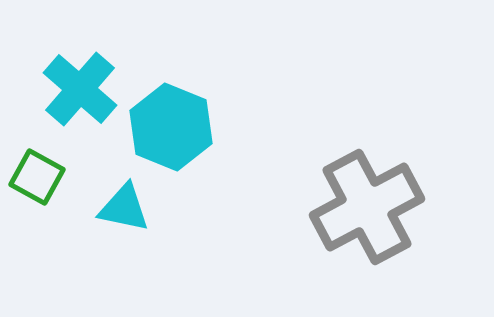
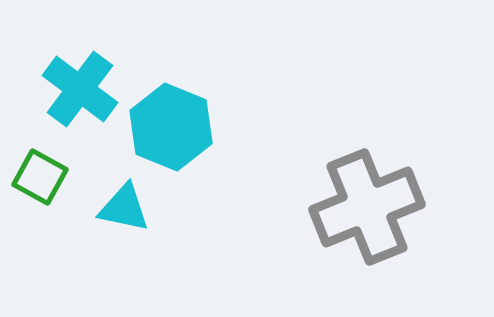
cyan cross: rotated 4 degrees counterclockwise
green square: moved 3 px right
gray cross: rotated 6 degrees clockwise
